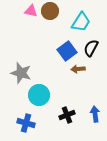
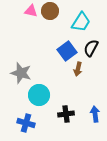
brown arrow: rotated 72 degrees counterclockwise
black cross: moved 1 px left, 1 px up; rotated 14 degrees clockwise
